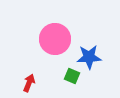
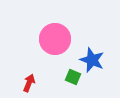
blue star: moved 3 px right, 3 px down; rotated 25 degrees clockwise
green square: moved 1 px right, 1 px down
